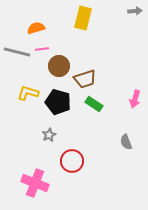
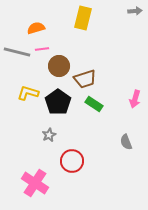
black pentagon: rotated 20 degrees clockwise
pink cross: rotated 12 degrees clockwise
